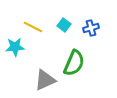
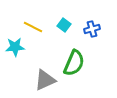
blue cross: moved 1 px right, 1 px down
